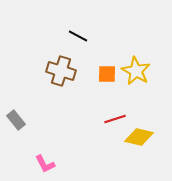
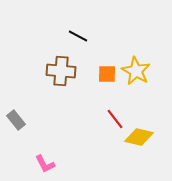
brown cross: rotated 12 degrees counterclockwise
red line: rotated 70 degrees clockwise
